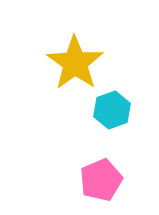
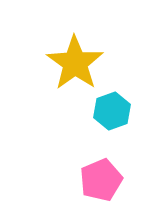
cyan hexagon: moved 1 px down
